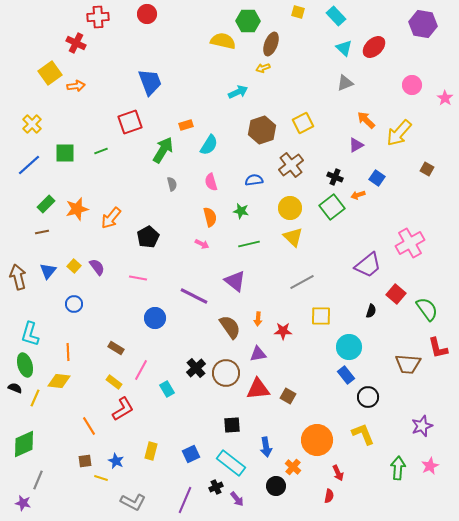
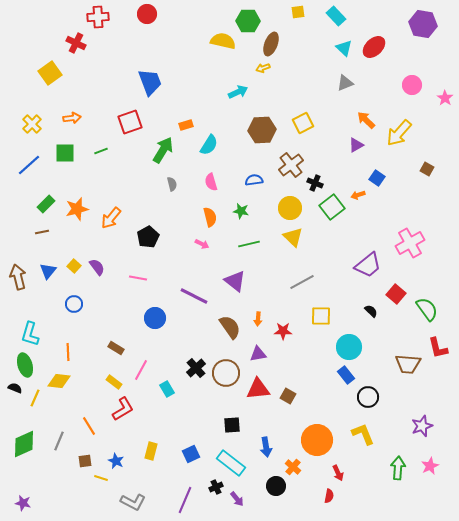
yellow square at (298, 12): rotated 24 degrees counterclockwise
orange arrow at (76, 86): moved 4 px left, 32 px down
brown hexagon at (262, 130): rotated 16 degrees clockwise
black cross at (335, 177): moved 20 px left, 6 px down
black semicircle at (371, 311): rotated 64 degrees counterclockwise
gray line at (38, 480): moved 21 px right, 39 px up
